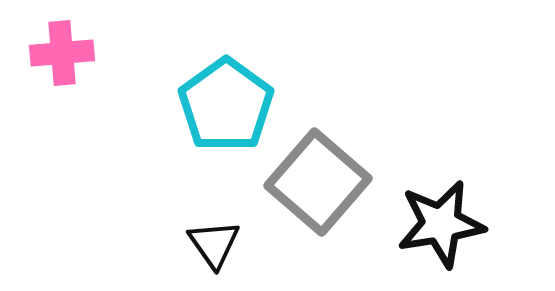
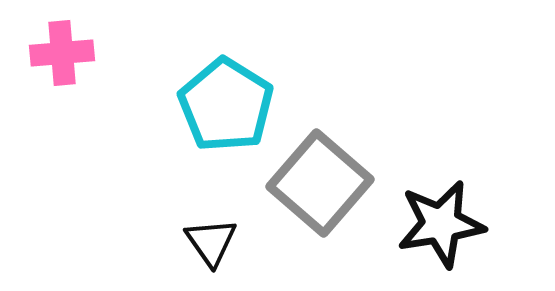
cyan pentagon: rotated 4 degrees counterclockwise
gray square: moved 2 px right, 1 px down
black triangle: moved 3 px left, 2 px up
